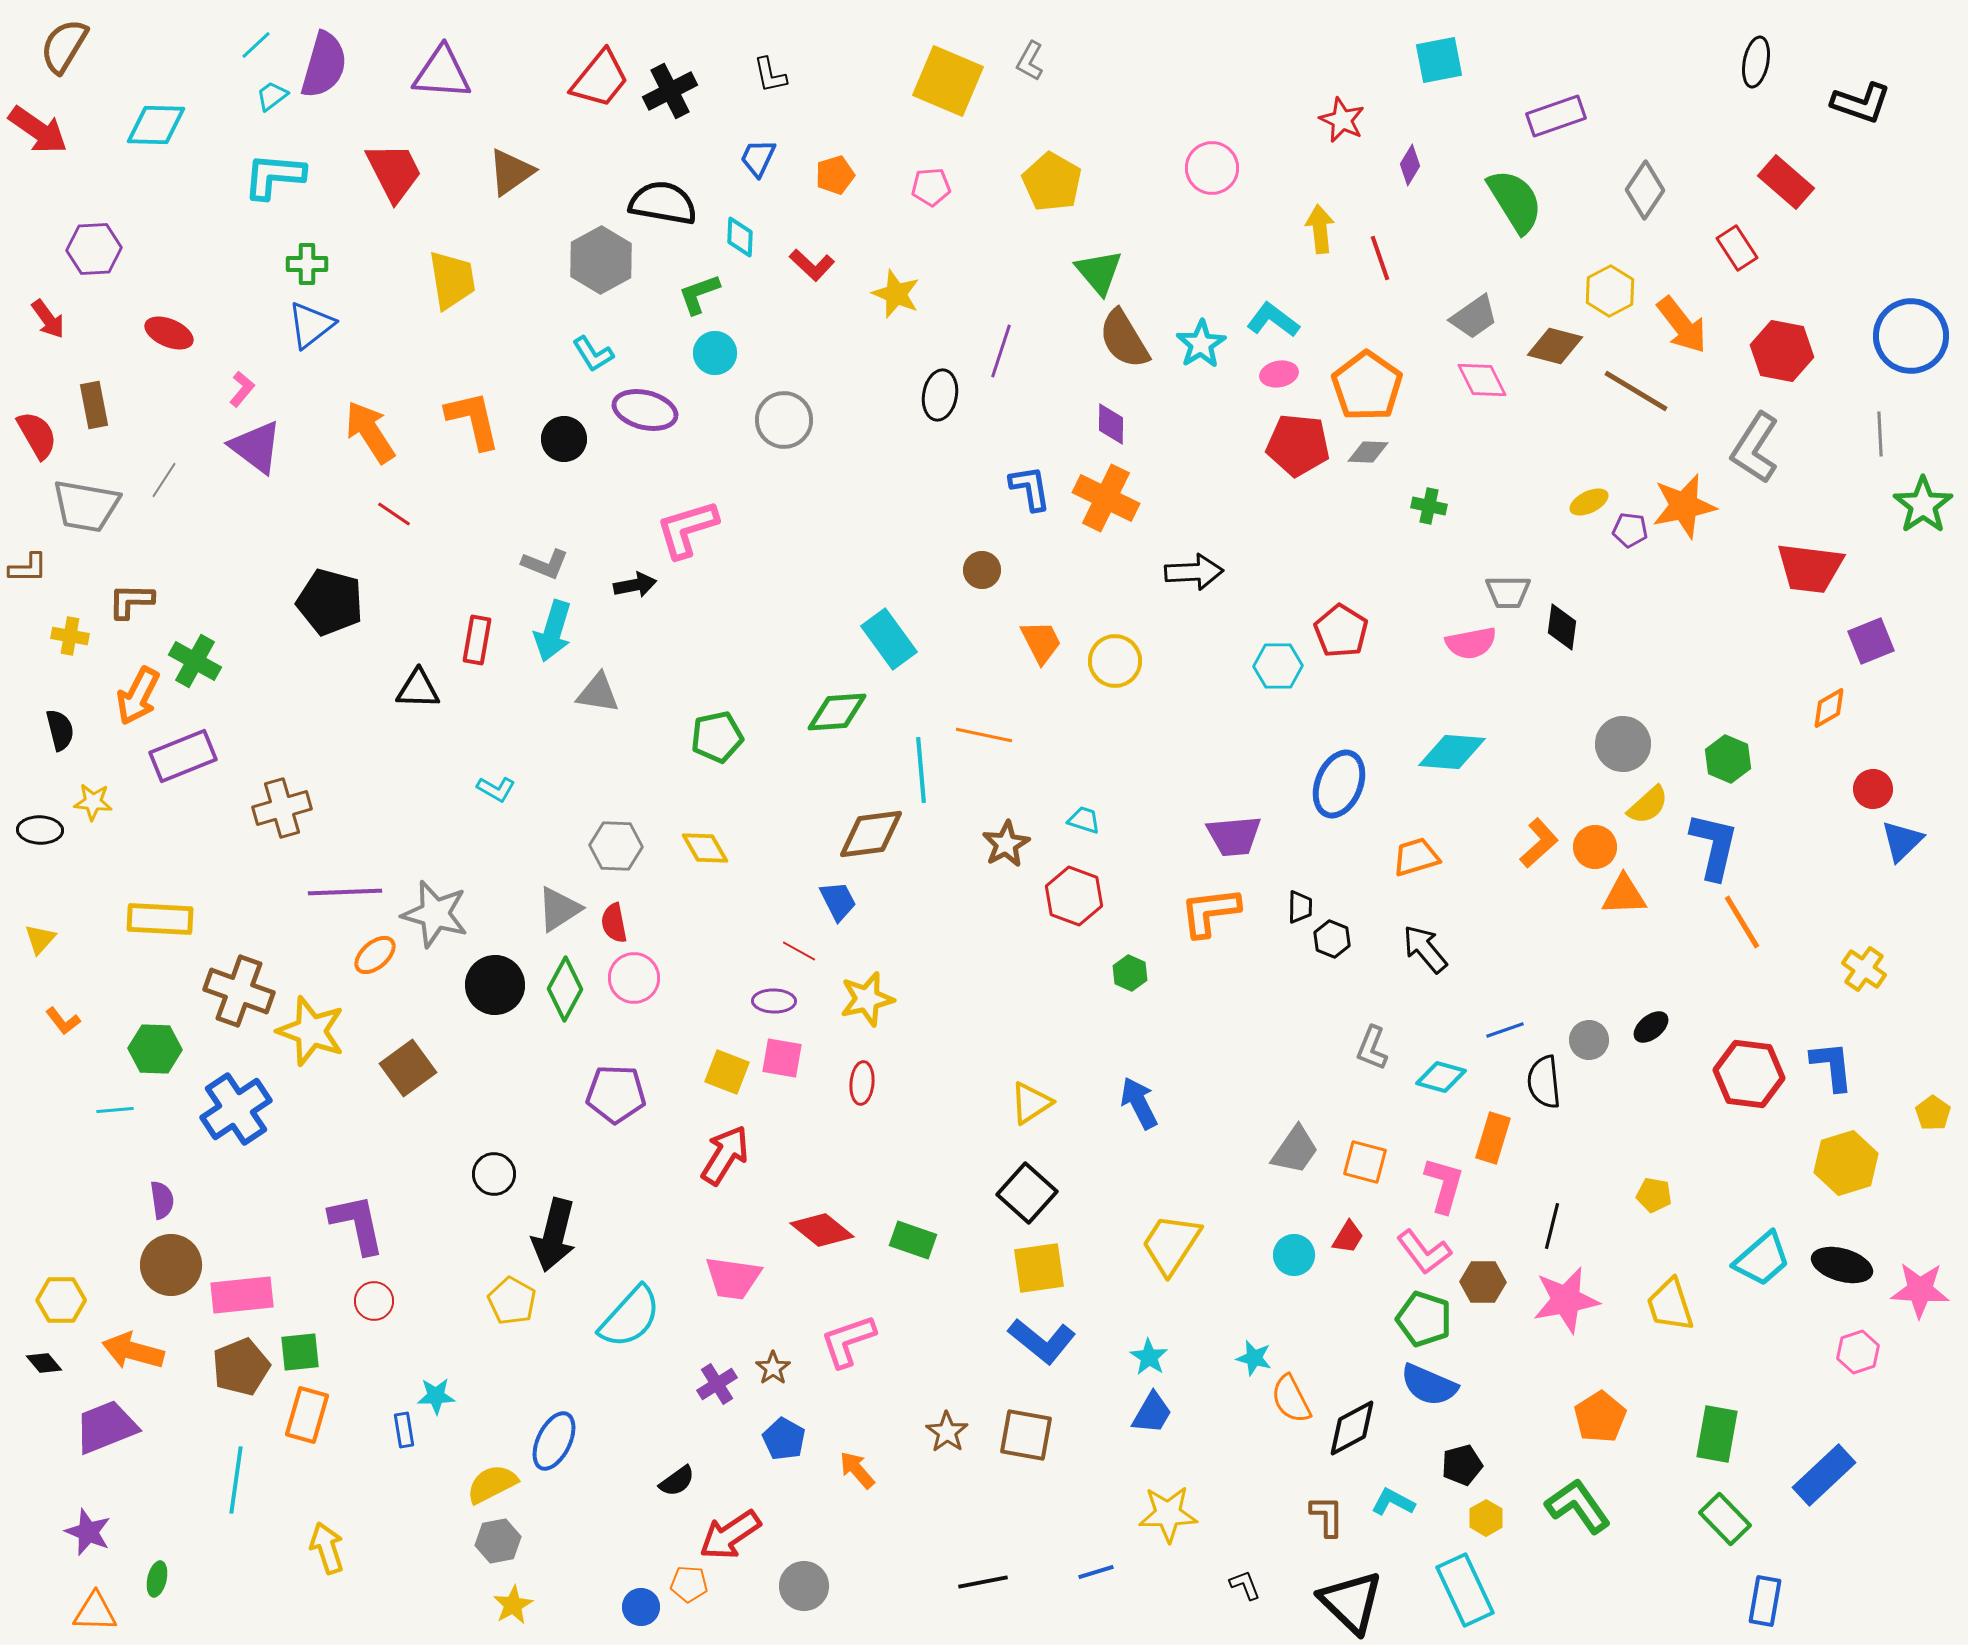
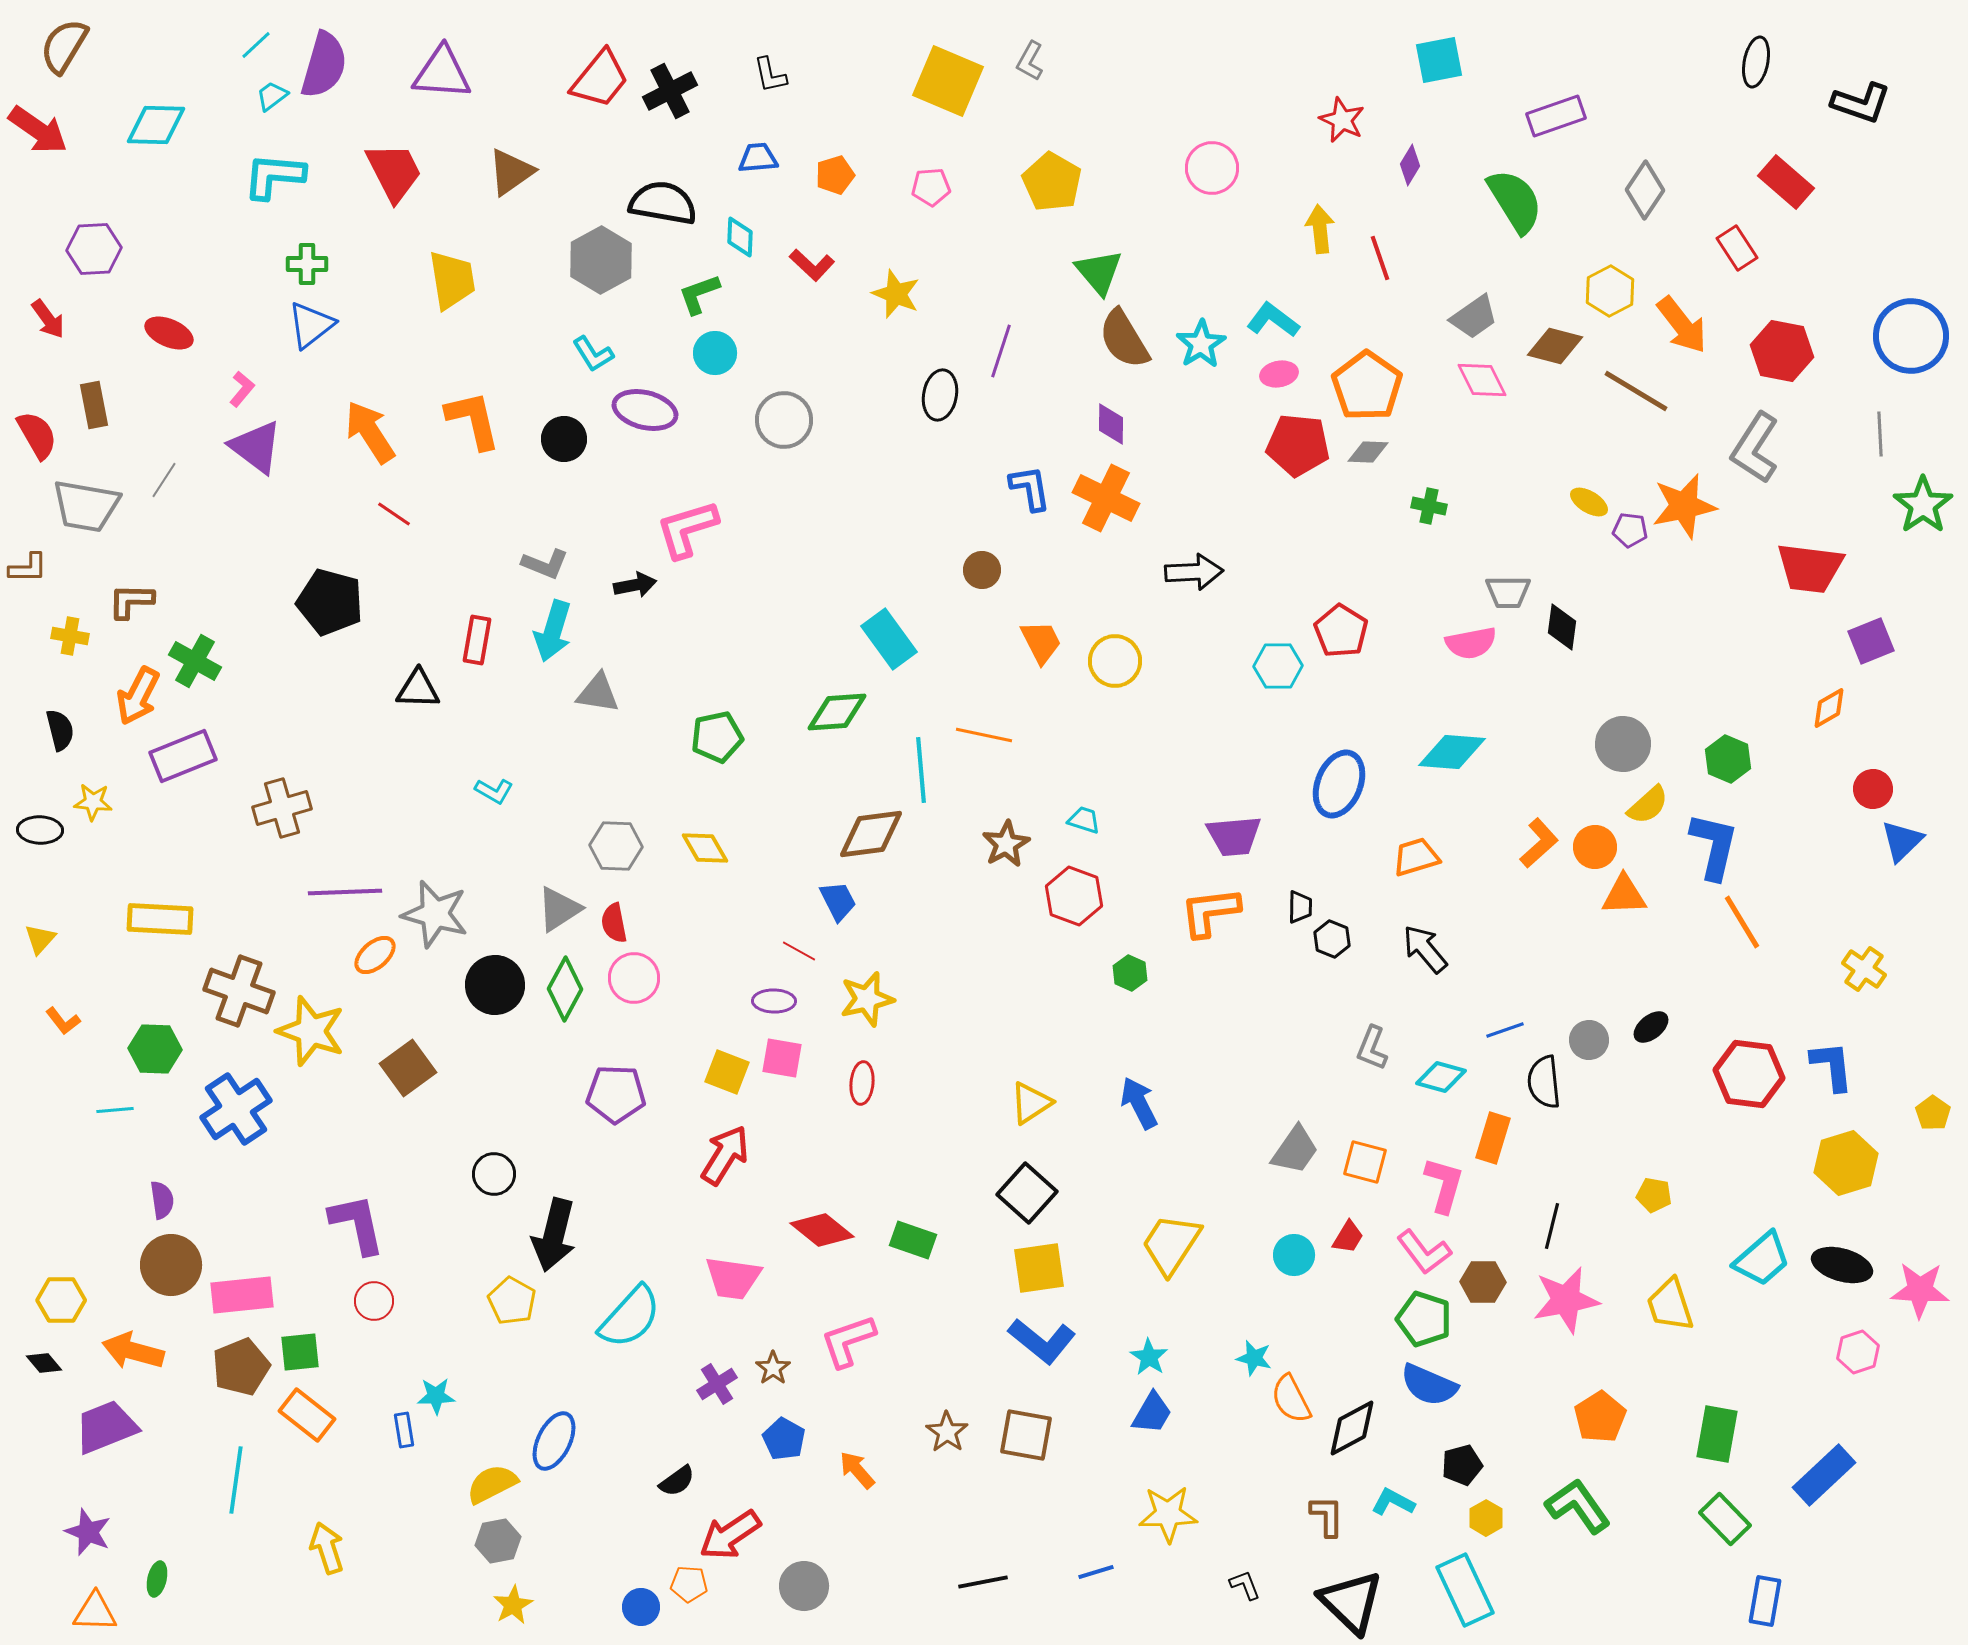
blue trapezoid at (758, 158): rotated 60 degrees clockwise
yellow ellipse at (1589, 502): rotated 57 degrees clockwise
cyan L-shape at (496, 789): moved 2 px left, 2 px down
orange rectangle at (307, 1415): rotated 68 degrees counterclockwise
